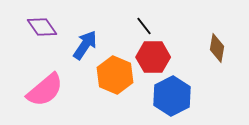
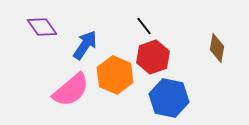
red hexagon: rotated 20 degrees counterclockwise
pink semicircle: moved 26 px right
blue hexagon: moved 3 px left, 2 px down; rotated 21 degrees counterclockwise
